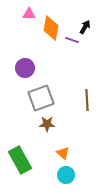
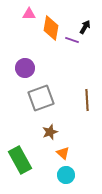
brown star: moved 3 px right, 8 px down; rotated 21 degrees counterclockwise
